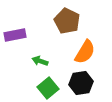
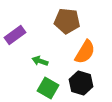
brown pentagon: rotated 20 degrees counterclockwise
purple rectangle: rotated 25 degrees counterclockwise
black hexagon: rotated 25 degrees clockwise
green square: rotated 20 degrees counterclockwise
